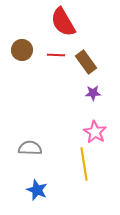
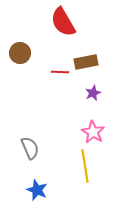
brown circle: moved 2 px left, 3 px down
red line: moved 4 px right, 17 px down
brown rectangle: rotated 65 degrees counterclockwise
purple star: rotated 21 degrees counterclockwise
pink star: moved 2 px left
gray semicircle: rotated 65 degrees clockwise
yellow line: moved 1 px right, 2 px down
